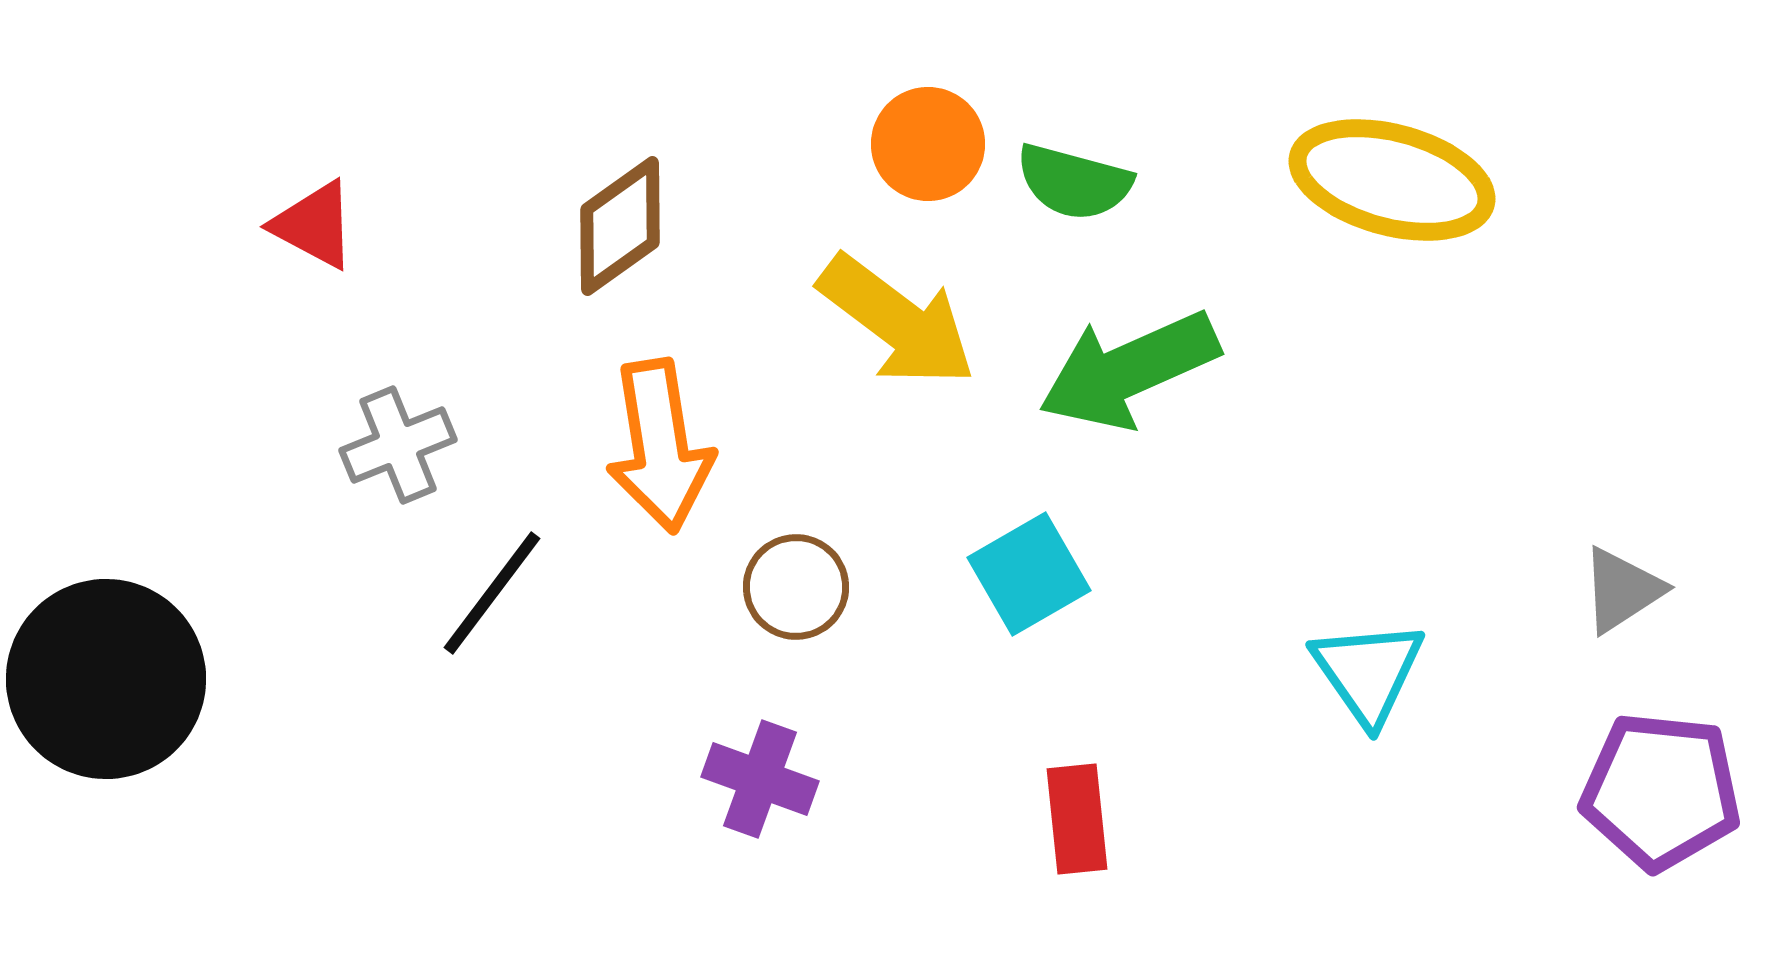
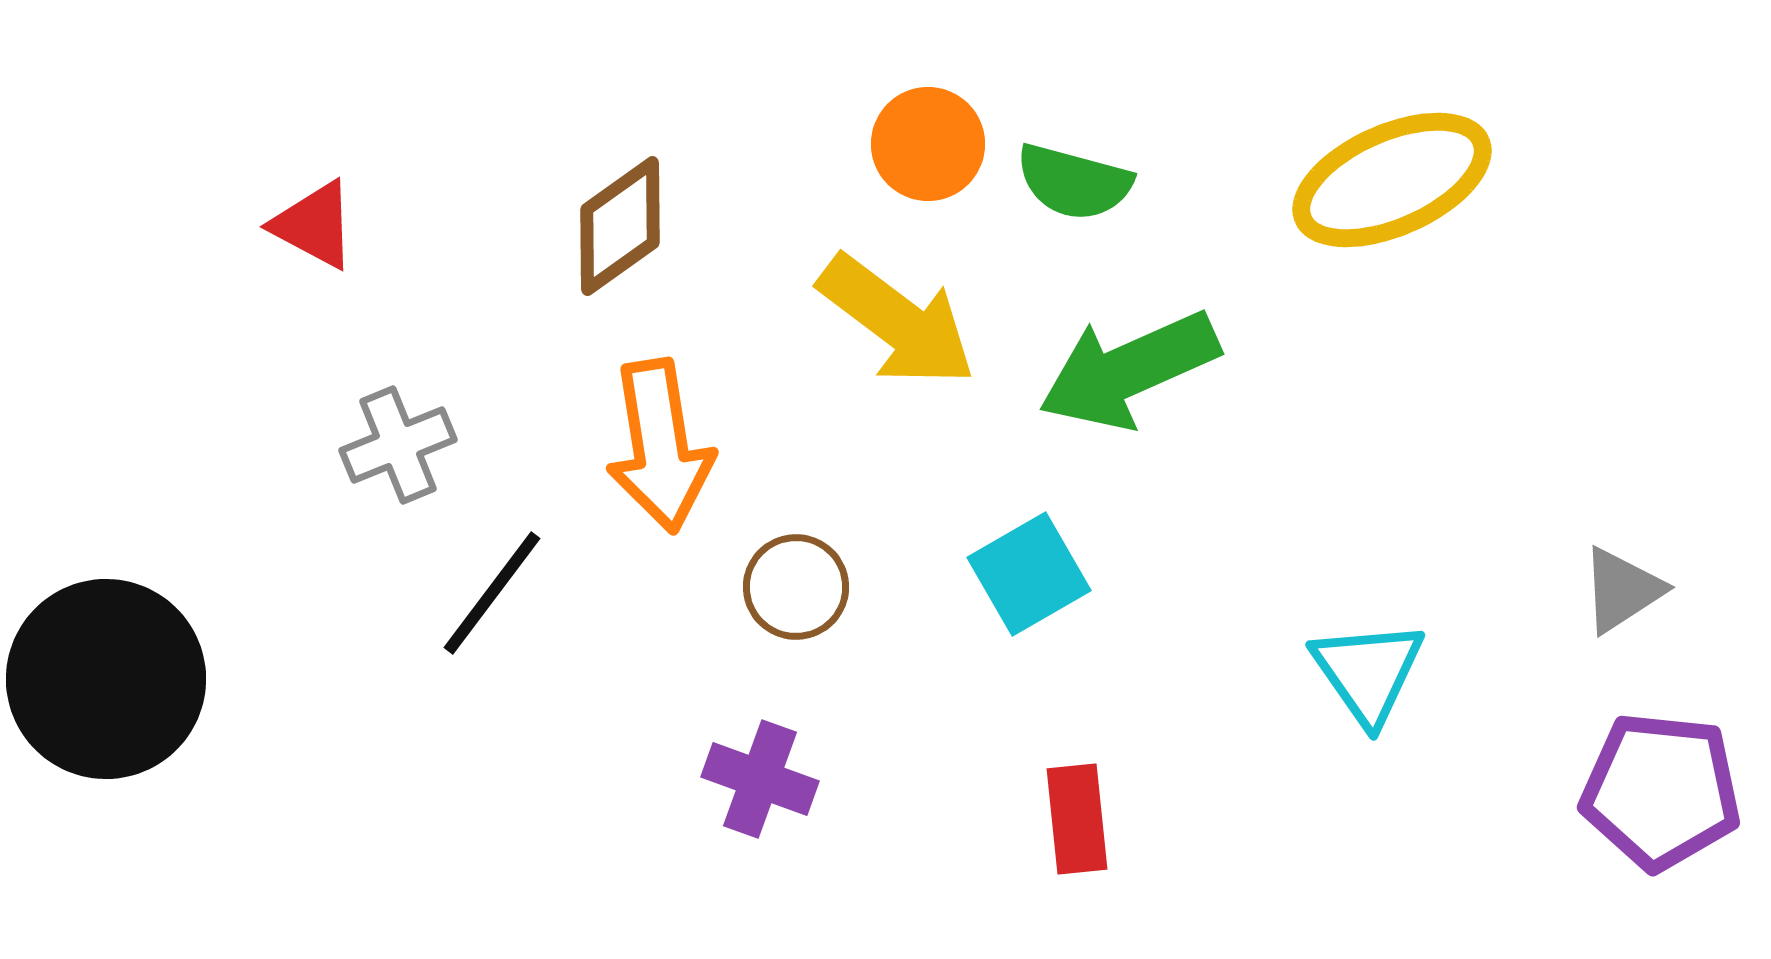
yellow ellipse: rotated 39 degrees counterclockwise
